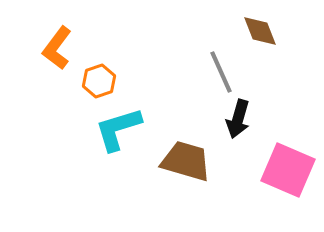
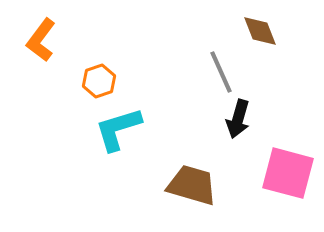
orange L-shape: moved 16 px left, 8 px up
brown trapezoid: moved 6 px right, 24 px down
pink square: moved 3 px down; rotated 8 degrees counterclockwise
